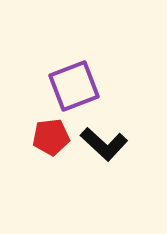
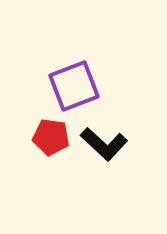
red pentagon: rotated 15 degrees clockwise
